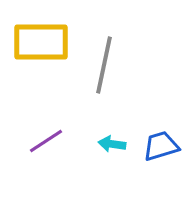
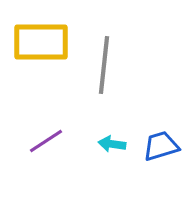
gray line: rotated 6 degrees counterclockwise
